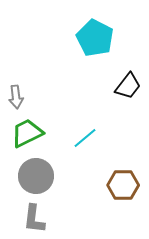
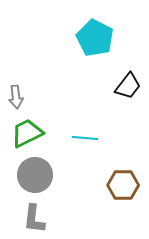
cyan line: rotated 45 degrees clockwise
gray circle: moved 1 px left, 1 px up
